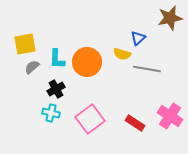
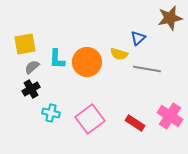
yellow semicircle: moved 3 px left
black cross: moved 25 px left
